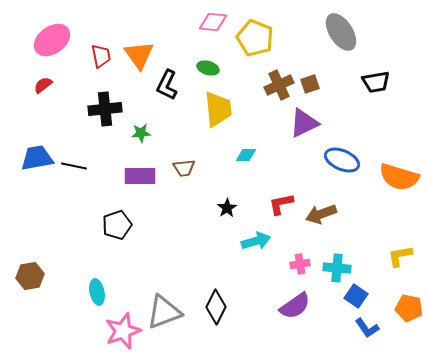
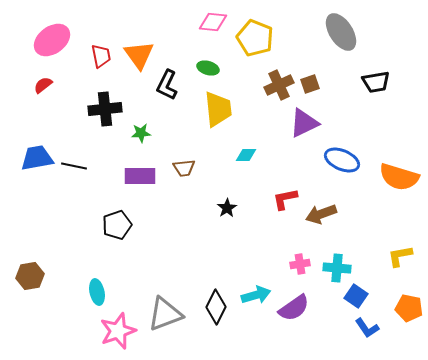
red L-shape: moved 4 px right, 5 px up
cyan arrow: moved 54 px down
purple semicircle: moved 1 px left, 2 px down
gray triangle: moved 1 px right, 2 px down
pink star: moved 5 px left
